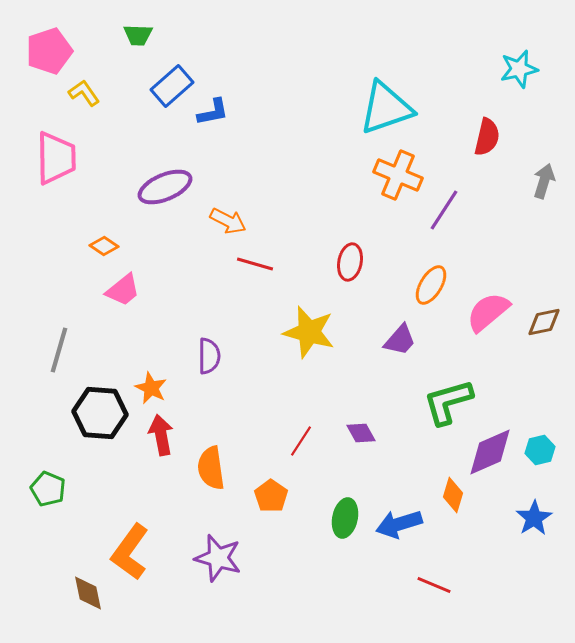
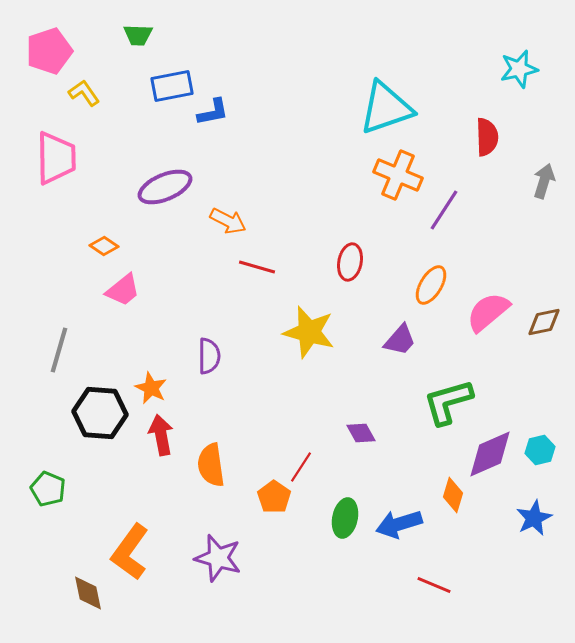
blue rectangle at (172, 86): rotated 30 degrees clockwise
red semicircle at (487, 137): rotated 15 degrees counterclockwise
red line at (255, 264): moved 2 px right, 3 px down
red line at (301, 441): moved 26 px down
purple diamond at (490, 452): moved 2 px down
orange semicircle at (211, 468): moved 3 px up
orange pentagon at (271, 496): moved 3 px right, 1 px down
blue star at (534, 518): rotated 6 degrees clockwise
